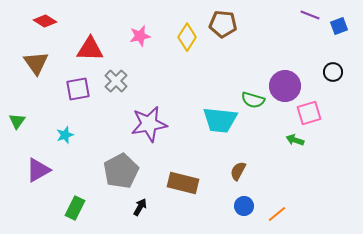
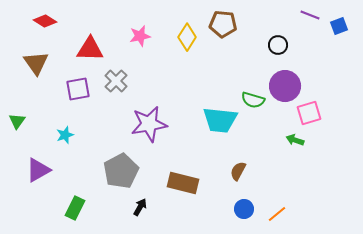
black circle: moved 55 px left, 27 px up
blue circle: moved 3 px down
